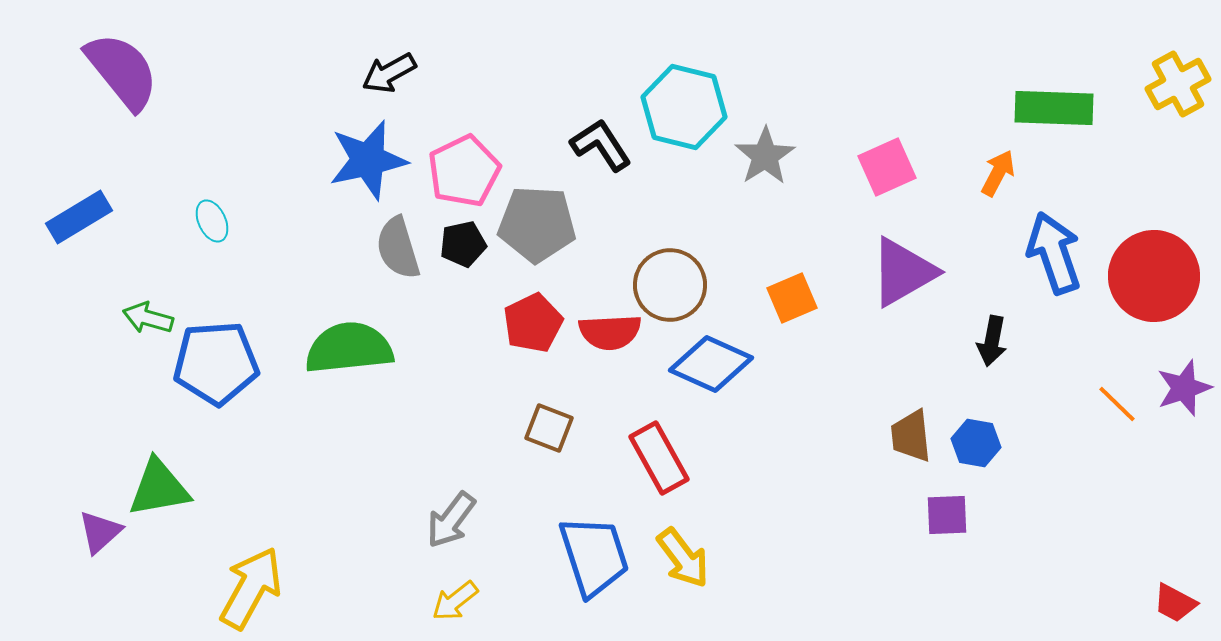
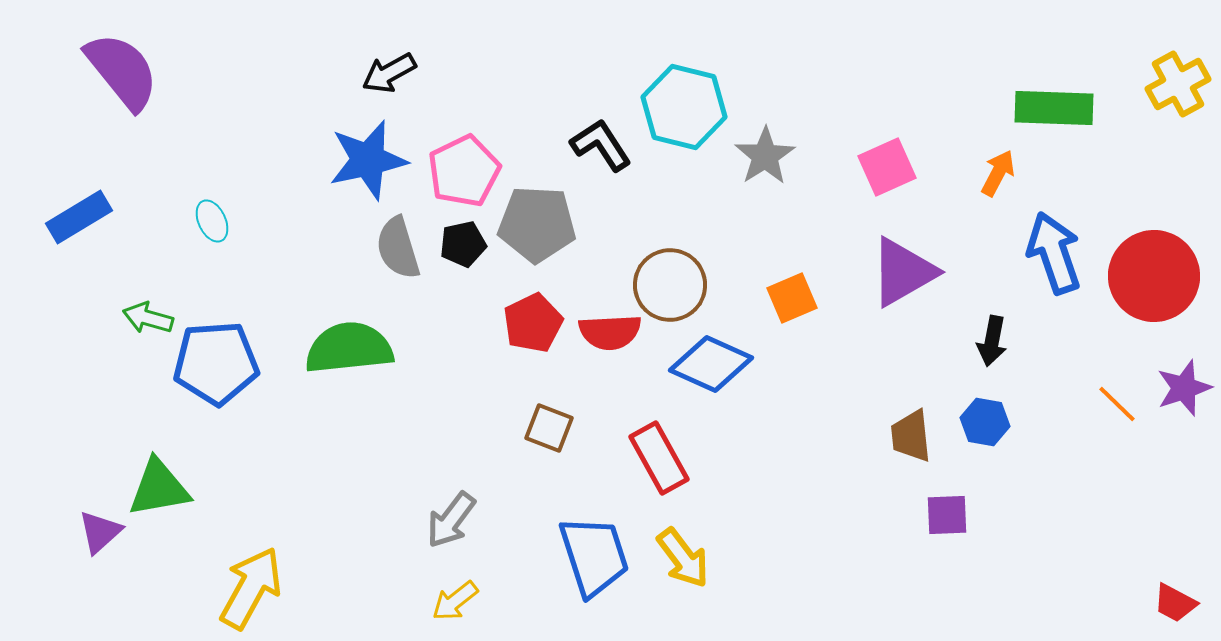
blue hexagon at (976, 443): moved 9 px right, 21 px up
